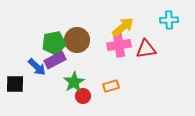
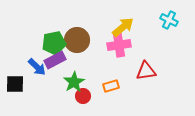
cyan cross: rotated 30 degrees clockwise
red triangle: moved 22 px down
